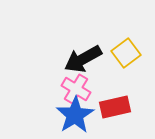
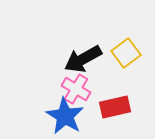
blue star: moved 10 px left, 1 px down; rotated 9 degrees counterclockwise
